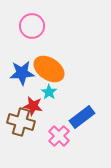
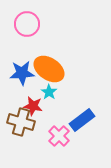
pink circle: moved 5 px left, 2 px up
blue rectangle: moved 3 px down
